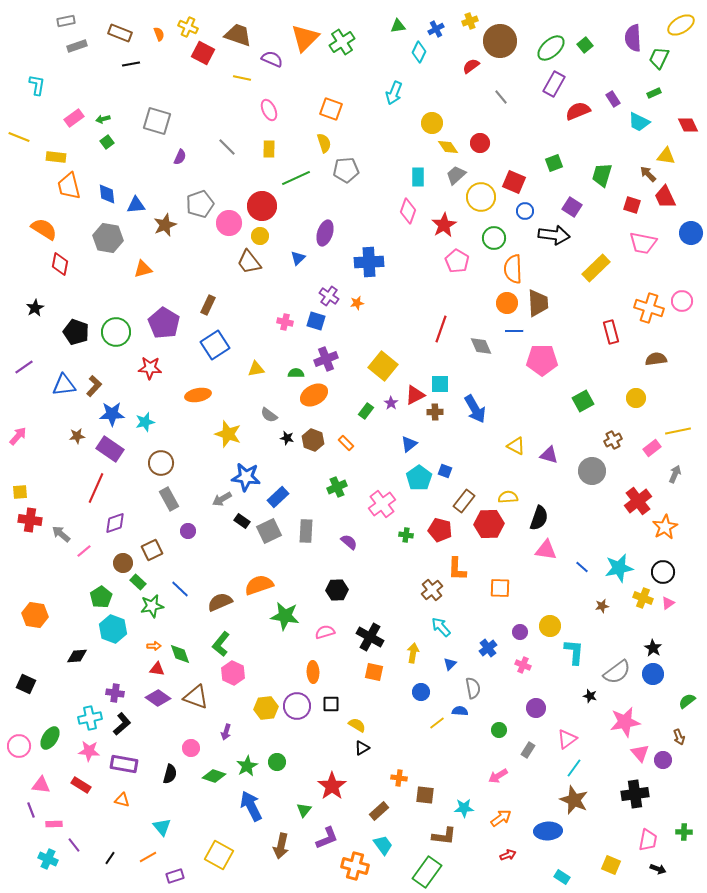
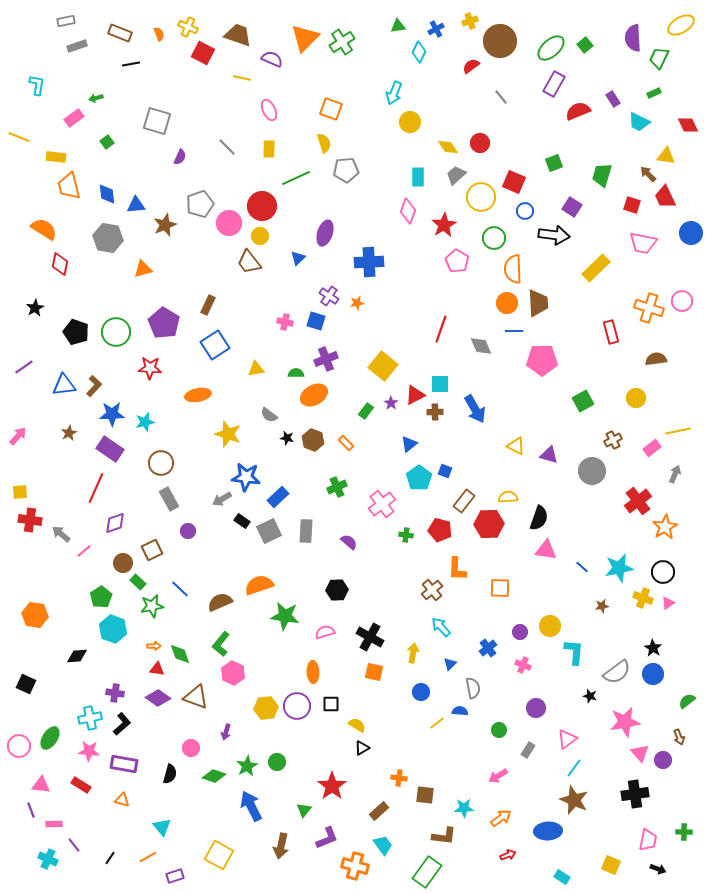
green arrow at (103, 119): moved 7 px left, 21 px up
yellow circle at (432, 123): moved 22 px left, 1 px up
brown star at (77, 436): moved 8 px left, 3 px up; rotated 21 degrees counterclockwise
